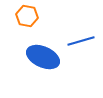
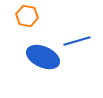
blue line: moved 4 px left
